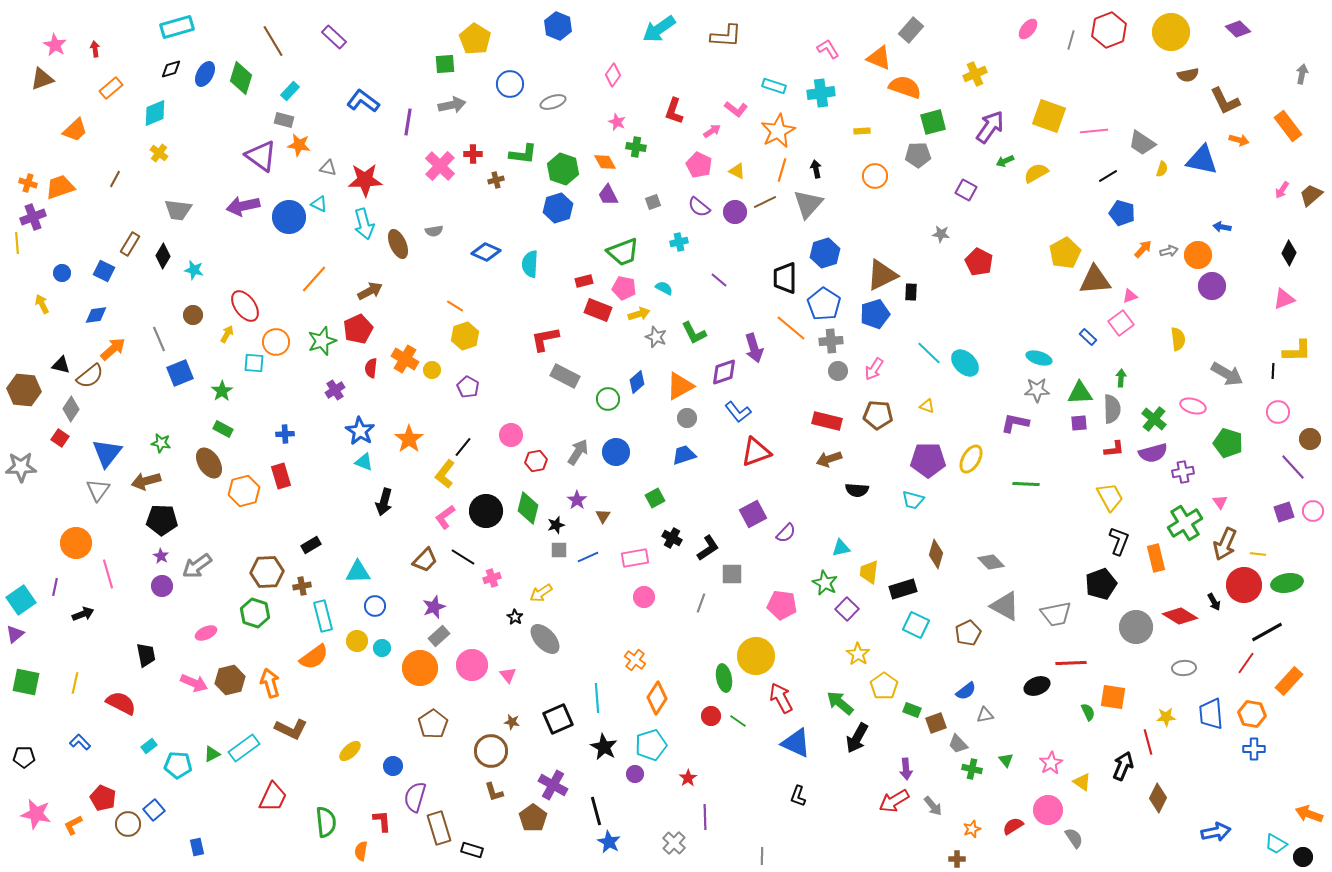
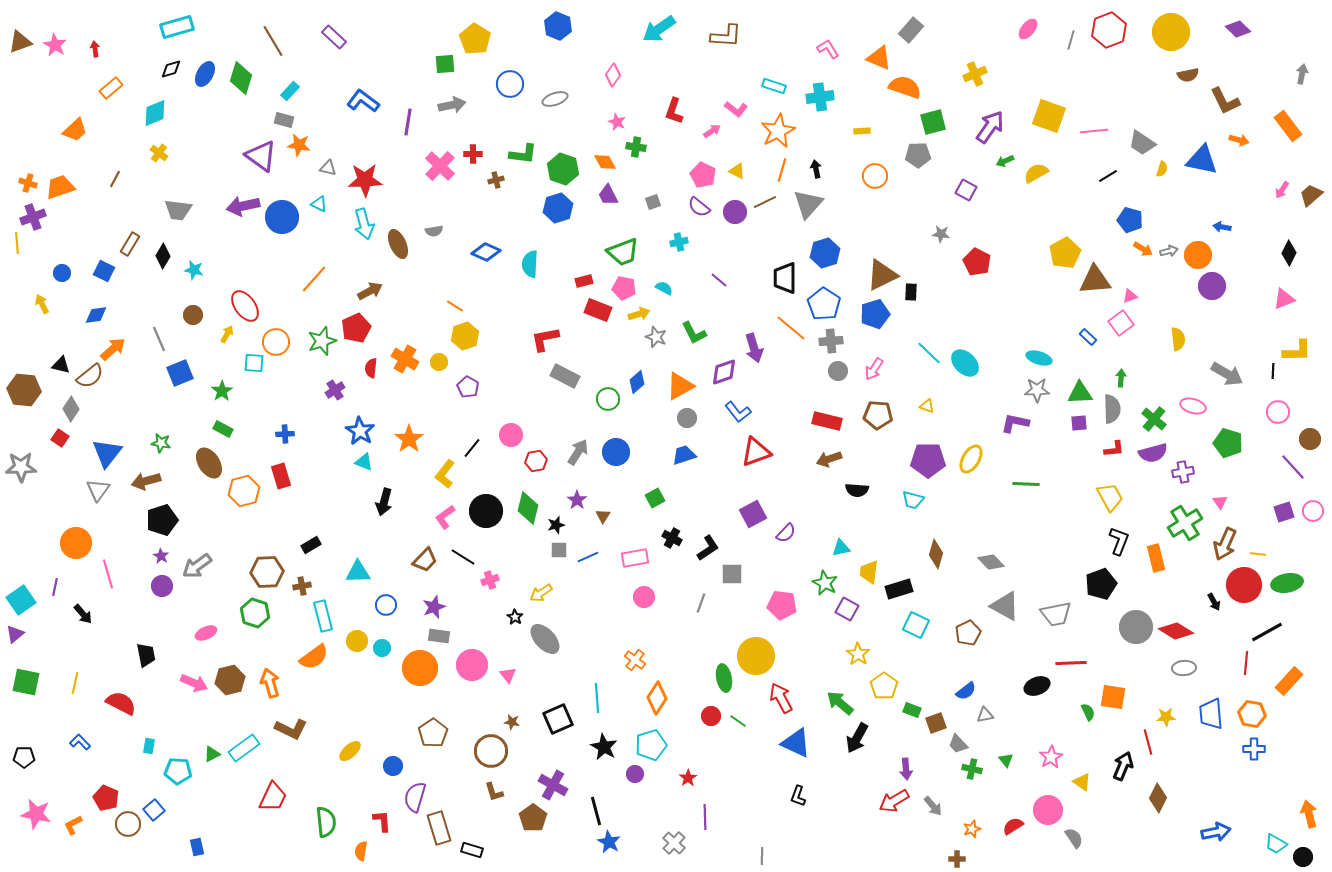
brown triangle at (42, 79): moved 22 px left, 37 px up
cyan cross at (821, 93): moved 1 px left, 4 px down
gray ellipse at (553, 102): moved 2 px right, 3 px up
pink pentagon at (699, 165): moved 4 px right, 10 px down
blue pentagon at (1122, 213): moved 8 px right, 7 px down
blue circle at (289, 217): moved 7 px left
orange arrow at (1143, 249): rotated 78 degrees clockwise
red pentagon at (979, 262): moved 2 px left
red pentagon at (358, 329): moved 2 px left, 1 px up
yellow circle at (432, 370): moved 7 px right, 8 px up
black line at (463, 447): moved 9 px right, 1 px down
black pentagon at (162, 520): rotated 20 degrees counterclockwise
pink cross at (492, 578): moved 2 px left, 2 px down
black rectangle at (903, 589): moved 4 px left
blue circle at (375, 606): moved 11 px right, 1 px up
purple square at (847, 609): rotated 15 degrees counterclockwise
black arrow at (83, 614): rotated 70 degrees clockwise
red diamond at (1180, 616): moved 4 px left, 15 px down
gray rectangle at (439, 636): rotated 50 degrees clockwise
red line at (1246, 663): rotated 30 degrees counterclockwise
brown pentagon at (433, 724): moved 9 px down
cyan rectangle at (149, 746): rotated 42 degrees counterclockwise
pink star at (1051, 763): moved 6 px up
cyan pentagon at (178, 765): moved 6 px down
red pentagon at (103, 798): moved 3 px right
orange arrow at (1309, 814): rotated 56 degrees clockwise
